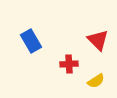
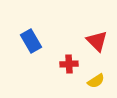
red triangle: moved 1 px left, 1 px down
